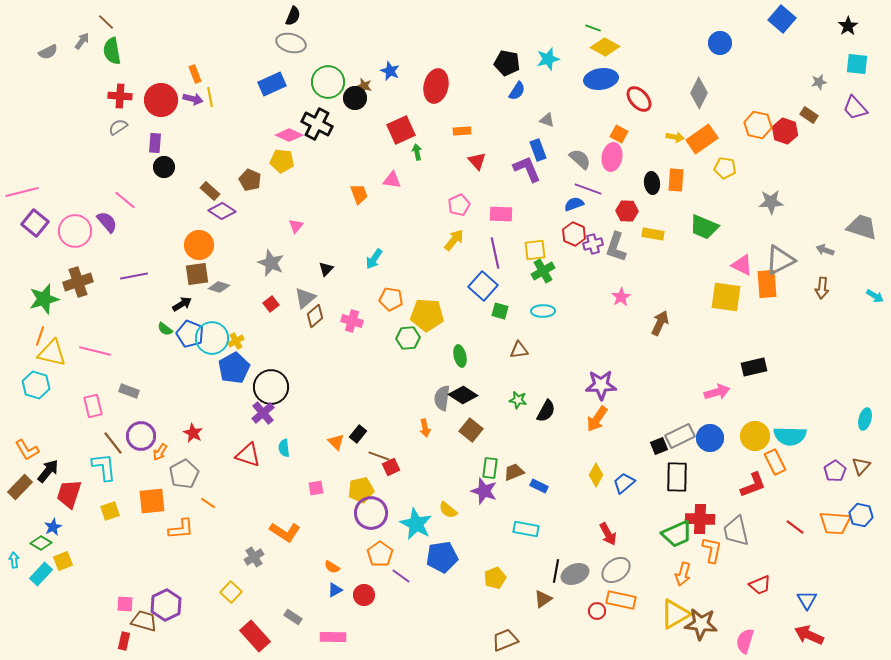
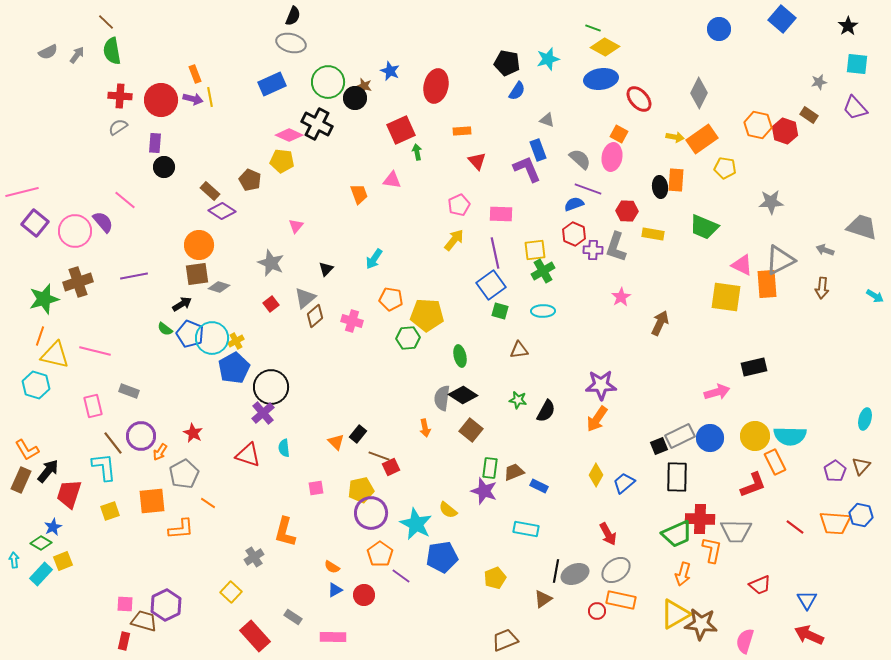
gray arrow at (82, 41): moved 5 px left, 14 px down
blue circle at (720, 43): moved 1 px left, 14 px up
black ellipse at (652, 183): moved 8 px right, 4 px down
purple semicircle at (107, 222): moved 4 px left
purple cross at (593, 244): moved 6 px down; rotated 18 degrees clockwise
blue square at (483, 286): moved 8 px right, 1 px up; rotated 12 degrees clockwise
yellow triangle at (52, 353): moved 3 px right, 2 px down
brown rectangle at (20, 487): moved 1 px right, 7 px up; rotated 20 degrees counterclockwise
gray trapezoid at (736, 531): rotated 76 degrees counterclockwise
orange L-shape at (285, 532): rotated 72 degrees clockwise
